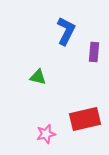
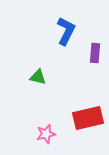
purple rectangle: moved 1 px right, 1 px down
red rectangle: moved 3 px right, 1 px up
